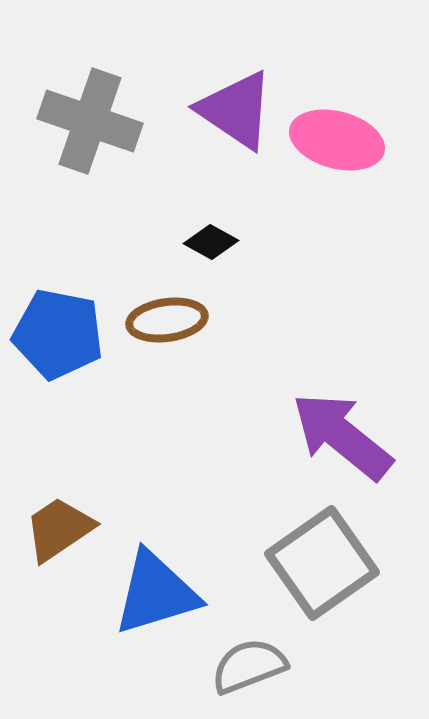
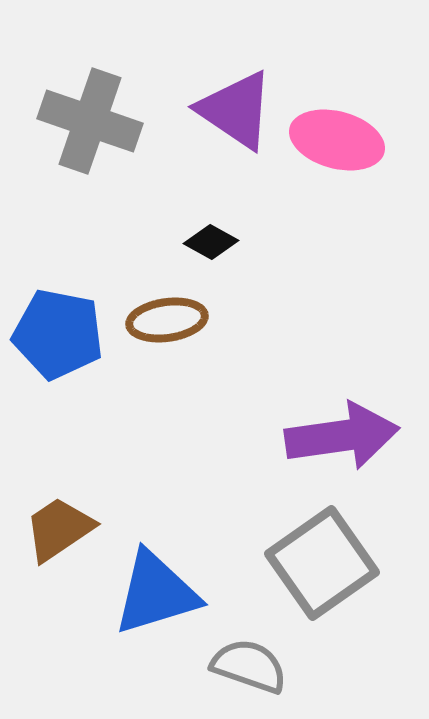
purple arrow: rotated 133 degrees clockwise
gray semicircle: rotated 40 degrees clockwise
